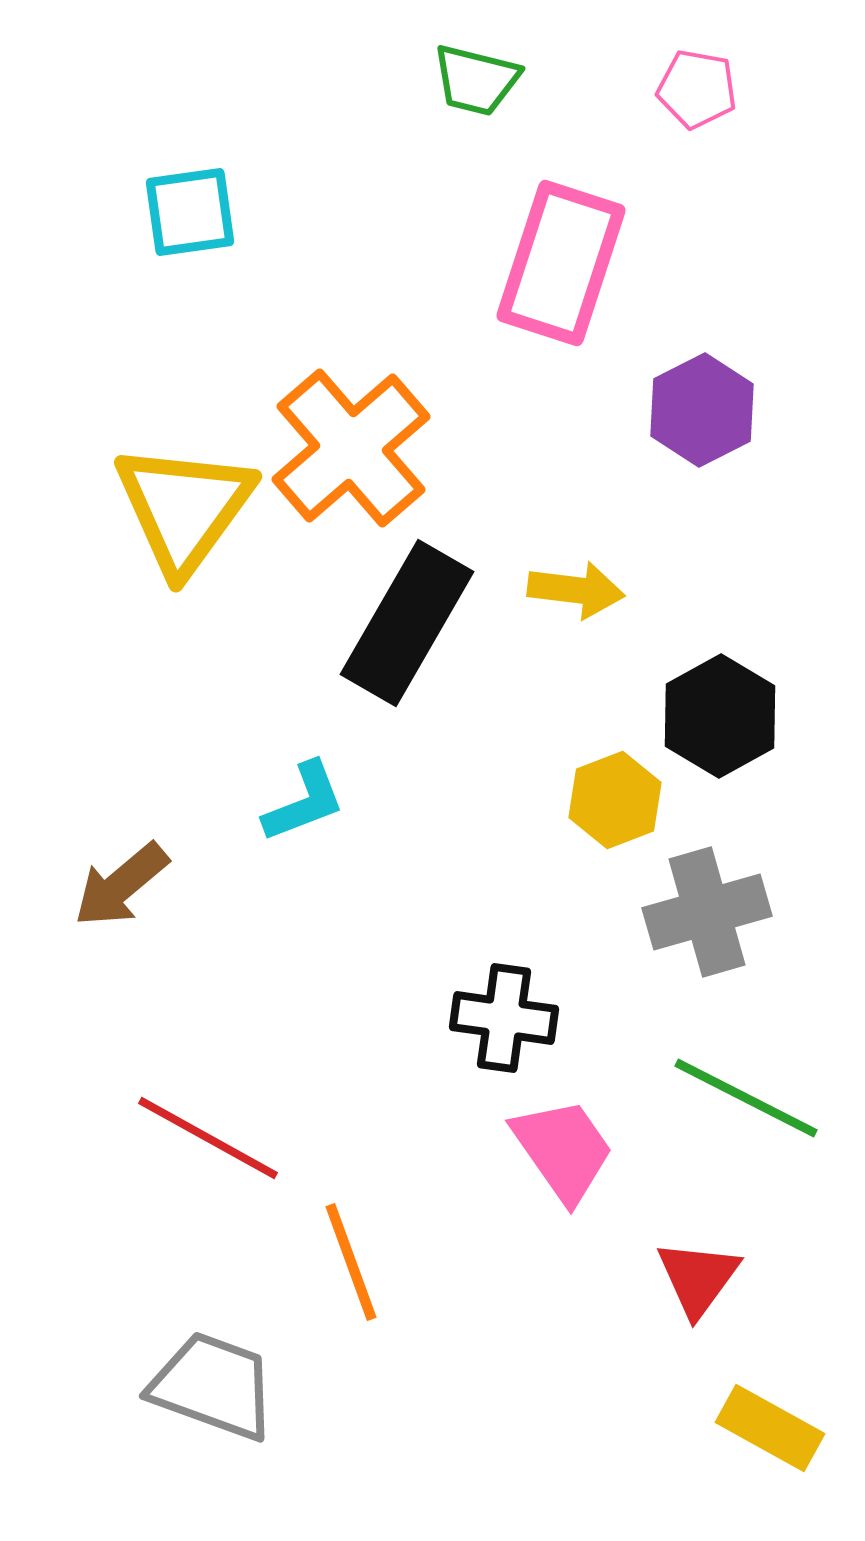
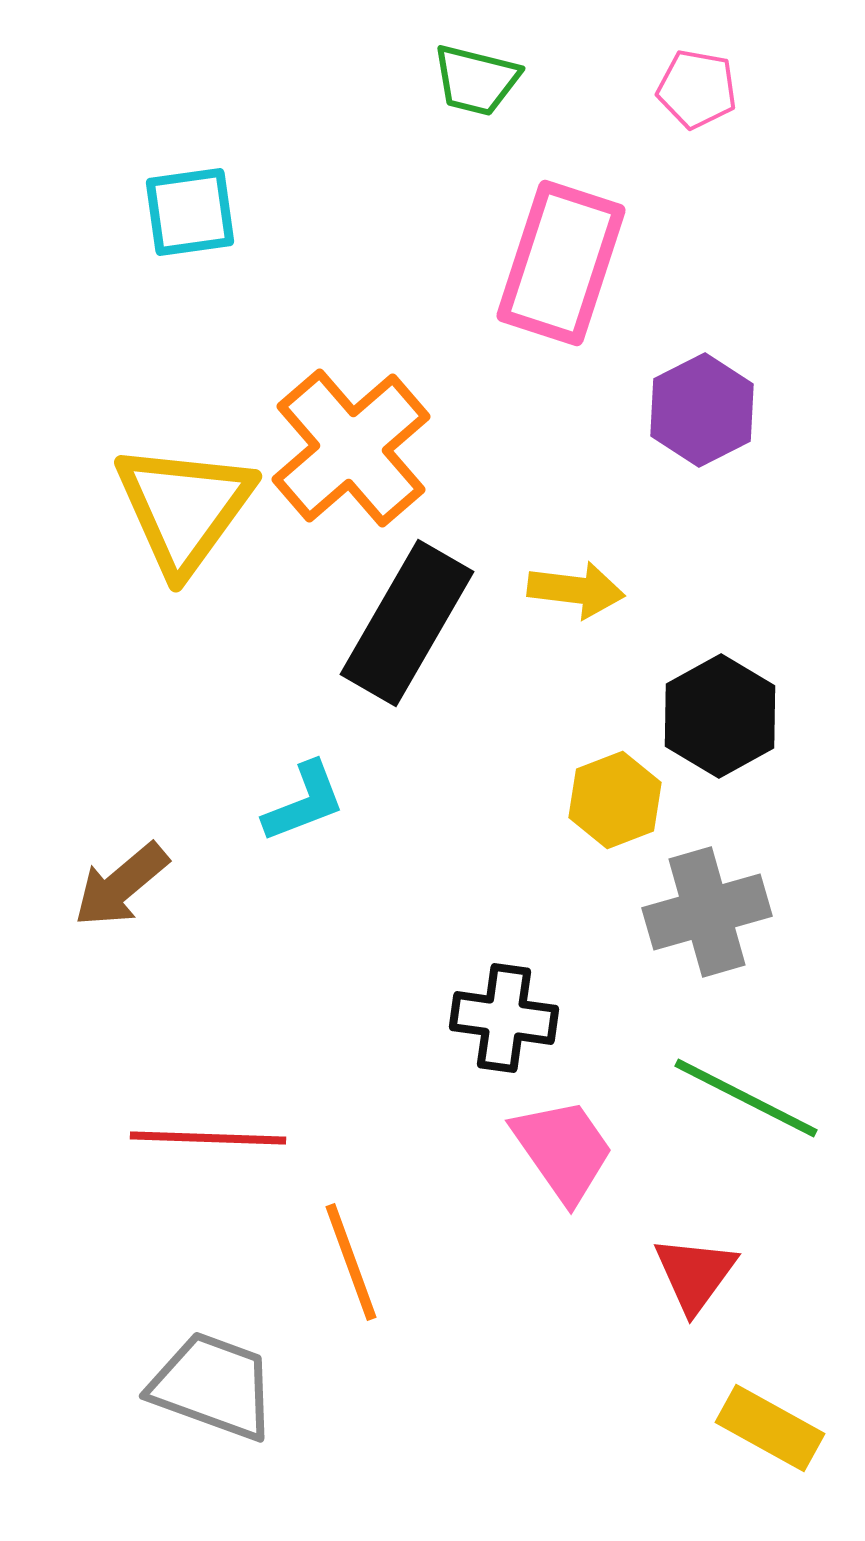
red line: rotated 27 degrees counterclockwise
red triangle: moved 3 px left, 4 px up
